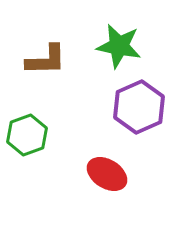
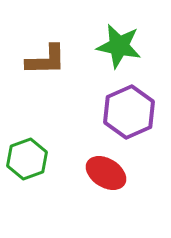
purple hexagon: moved 10 px left, 5 px down
green hexagon: moved 24 px down
red ellipse: moved 1 px left, 1 px up
